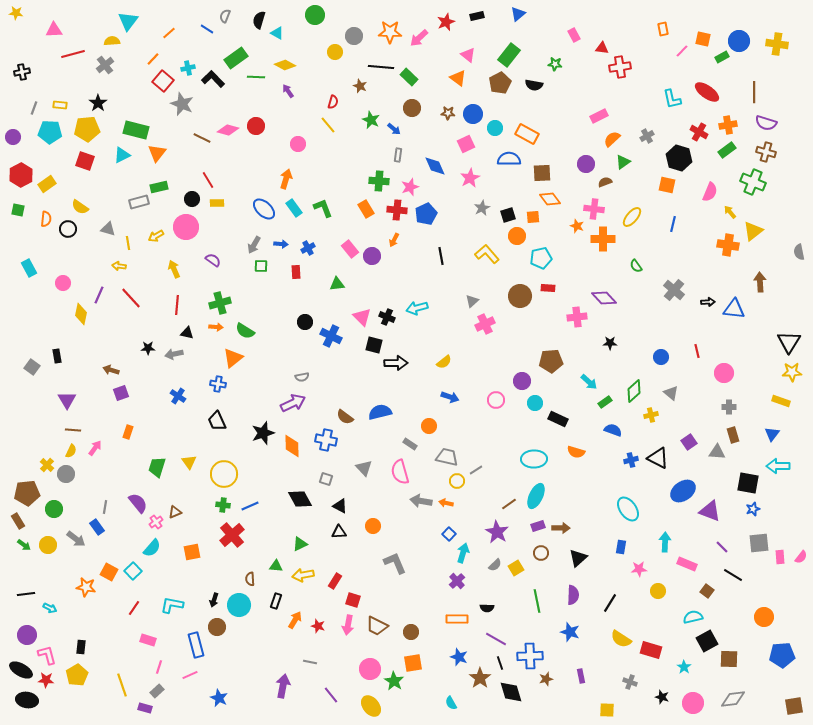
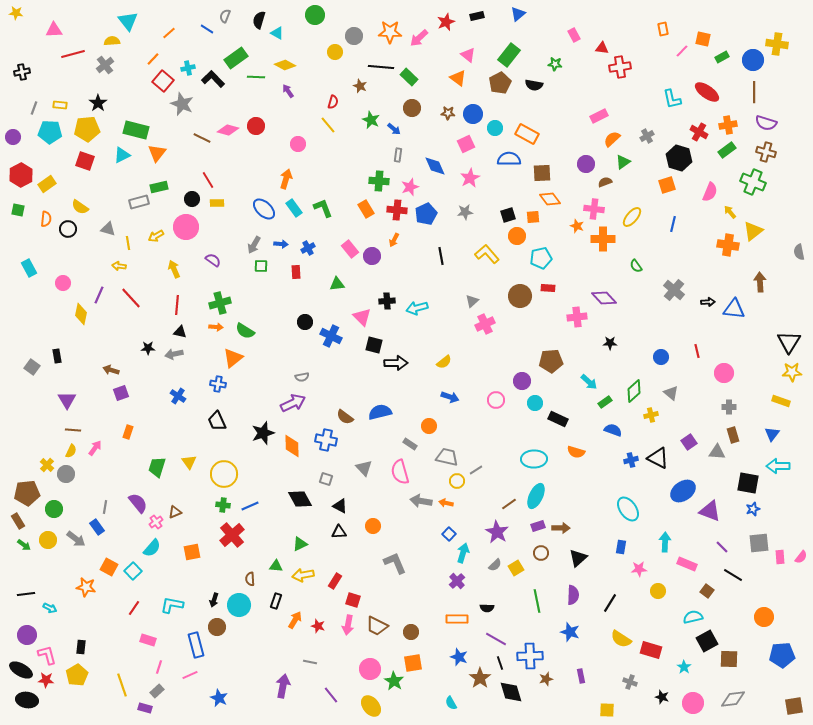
cyan triangle at (128, 21): rotated 15 degrees counterclockwise
blue circle at (739, 41): moved 14 px right, 19 px down
orange square at (667, 185): rotated 30 degrees counterclockwise
gray star at (482, 208): moved 17 px left, 4 px down; rotated 21 degrees clockwise
black cross at (387, 317): moved 16 px up; rotated 28 degrees counterclockwise
black triangle at (187, 333): moved 7 px left, 1 px up
yellow circle at (48, 545): moved 5 px up
orange square at (109, 572): moved 5 px up
